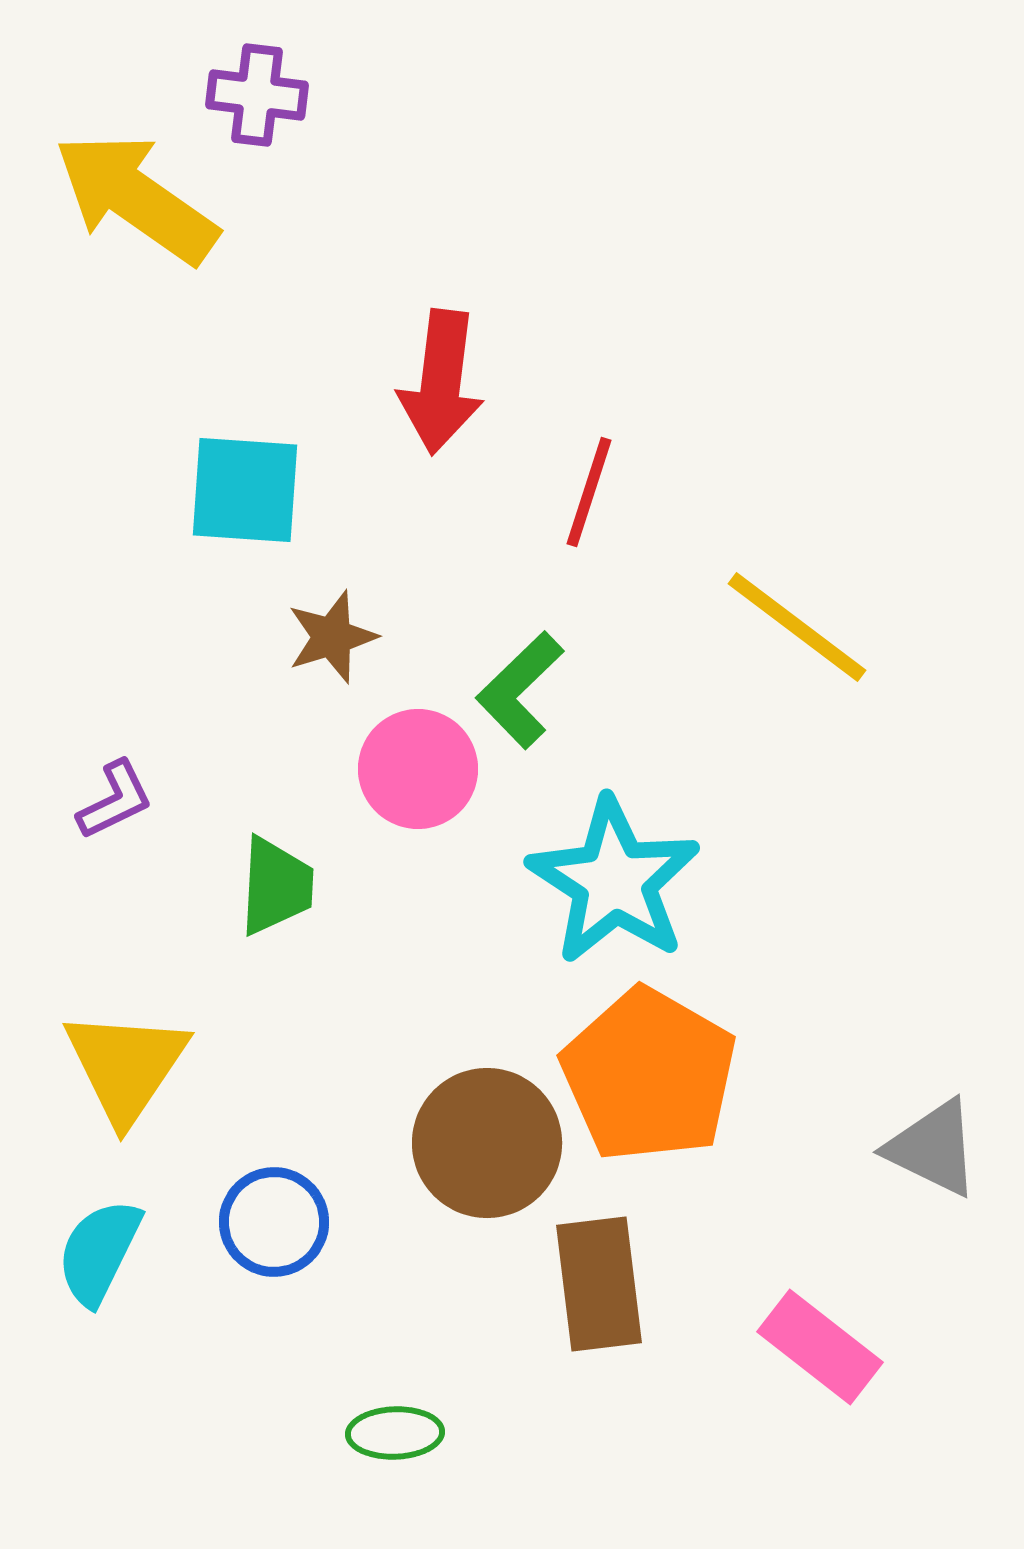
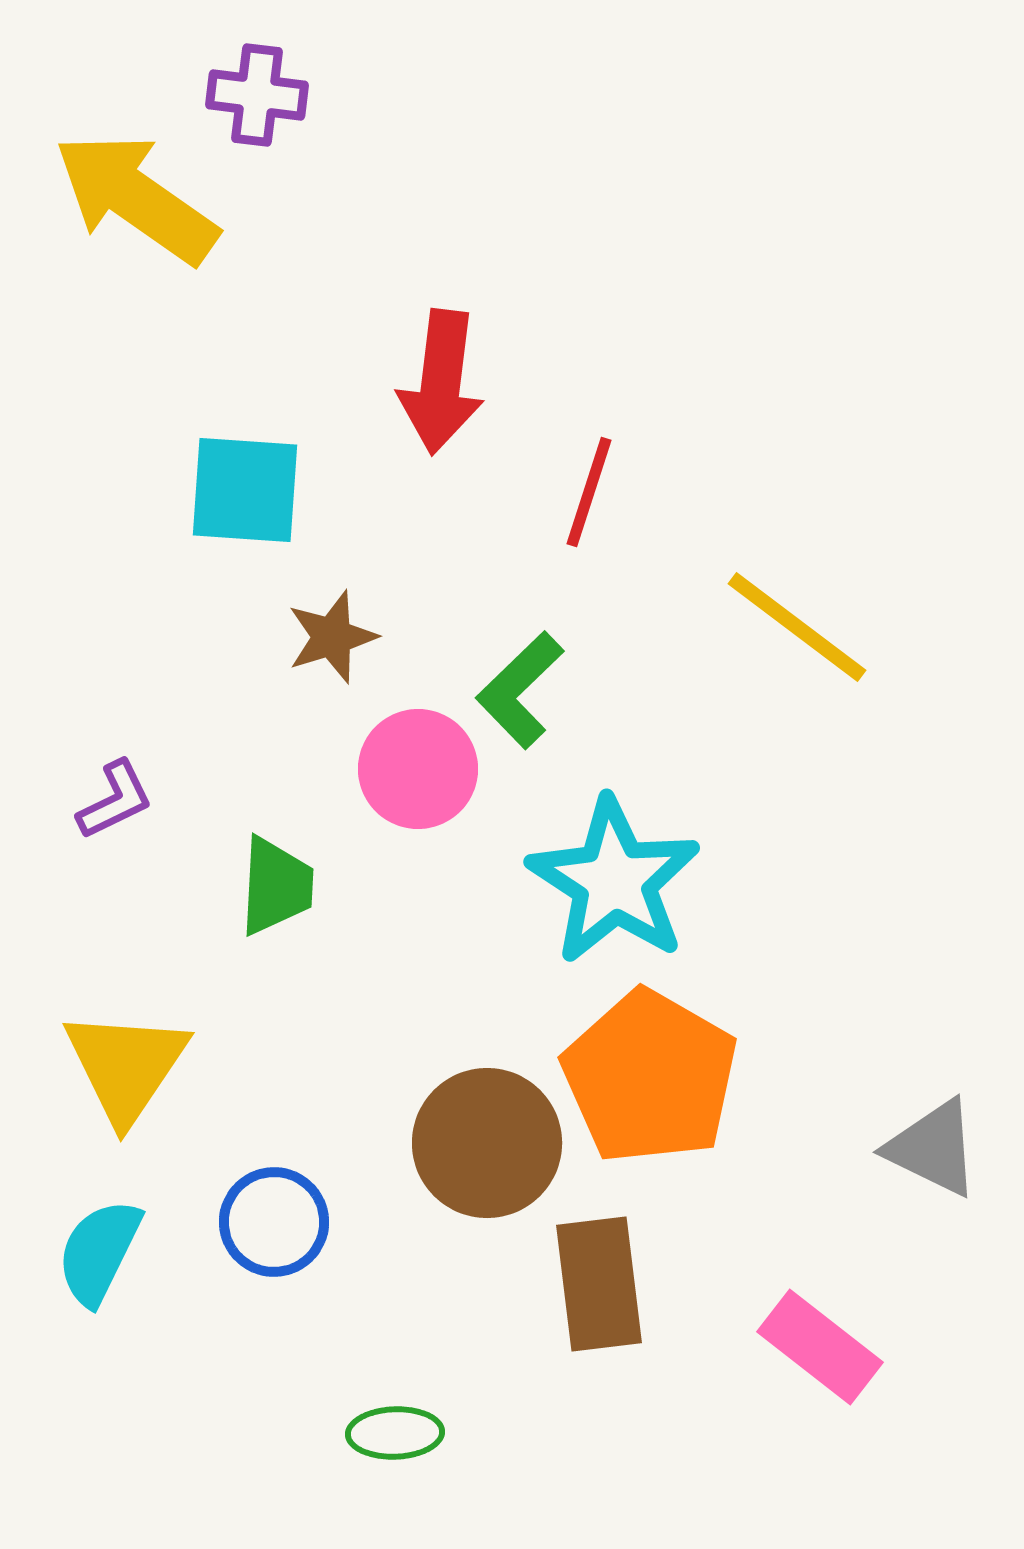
orange pentagon: moved 1 px right, 2 px down
